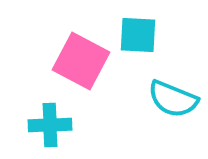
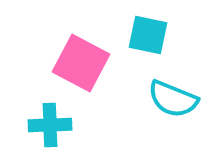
cyan square: moved 10 px right; rotated 9 degrees clockwise
pink square: moved 2 px down
